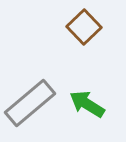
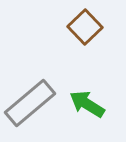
brown square: moved 1 px right
